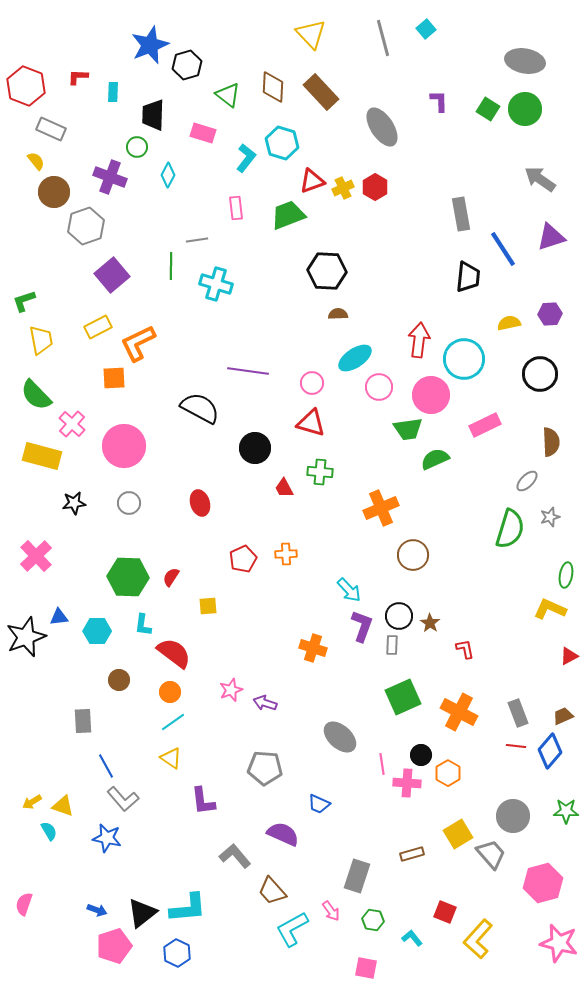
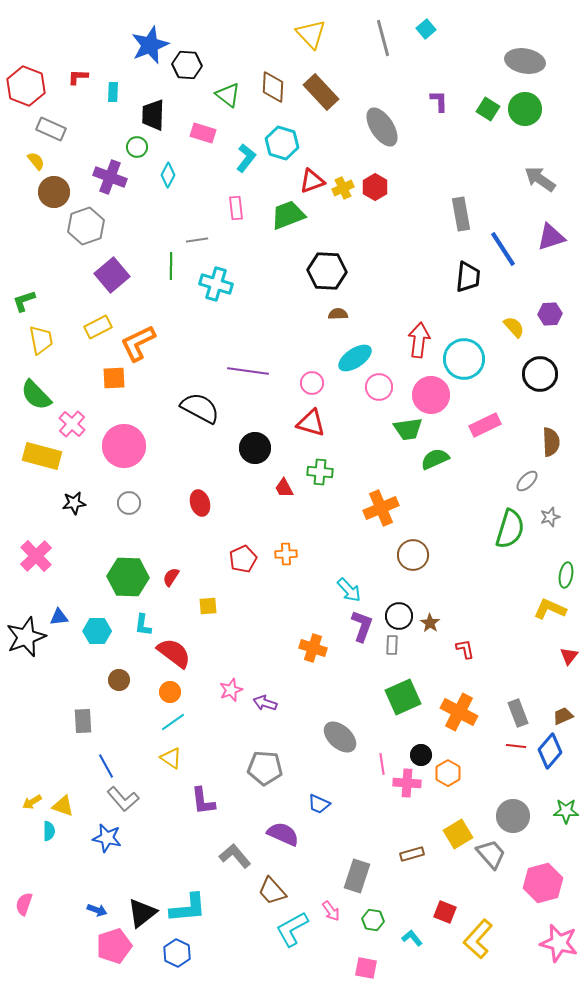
black hexagon at (187, 65): rotated 20 degrees clockwise
yellow semicircle at (509, 323): moved 5 px right, 4 px down; rotated 60 degrees clockwise
red triangle at (569, 656): rotated 24 degrees counterclockwise
cyan semicircle at (49, 831): rotated 30 degrees clockwise
